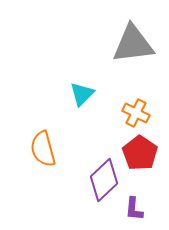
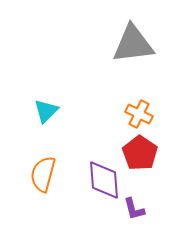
cyan triangle: moved 36 px left, 17 px down
orange cross: moved 3 px right, 1 px down
orange semicircle: moved 25 px down; rotated 30 degrees clockwise
purple diamond: rotated 51 degrees counterclockwise
purple L-shape: rotated 20 degrees counterclockwise
